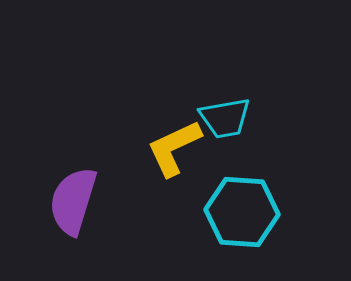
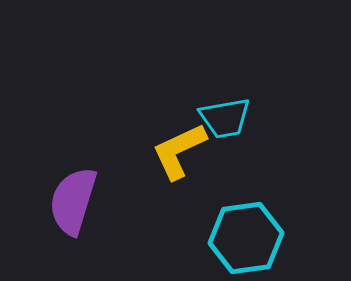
yellow L-shape: moved 5 px right, 3 px down
cyan hexagon: moved 4 px right, 26 px down; rotated 12 degrees counterclockwise
